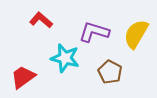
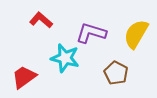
purple L-shape: moved 3 px left, 1 px down
brown pentagon: moved 6 px right, 1 px down
red trapezoid: moved 1 px right
